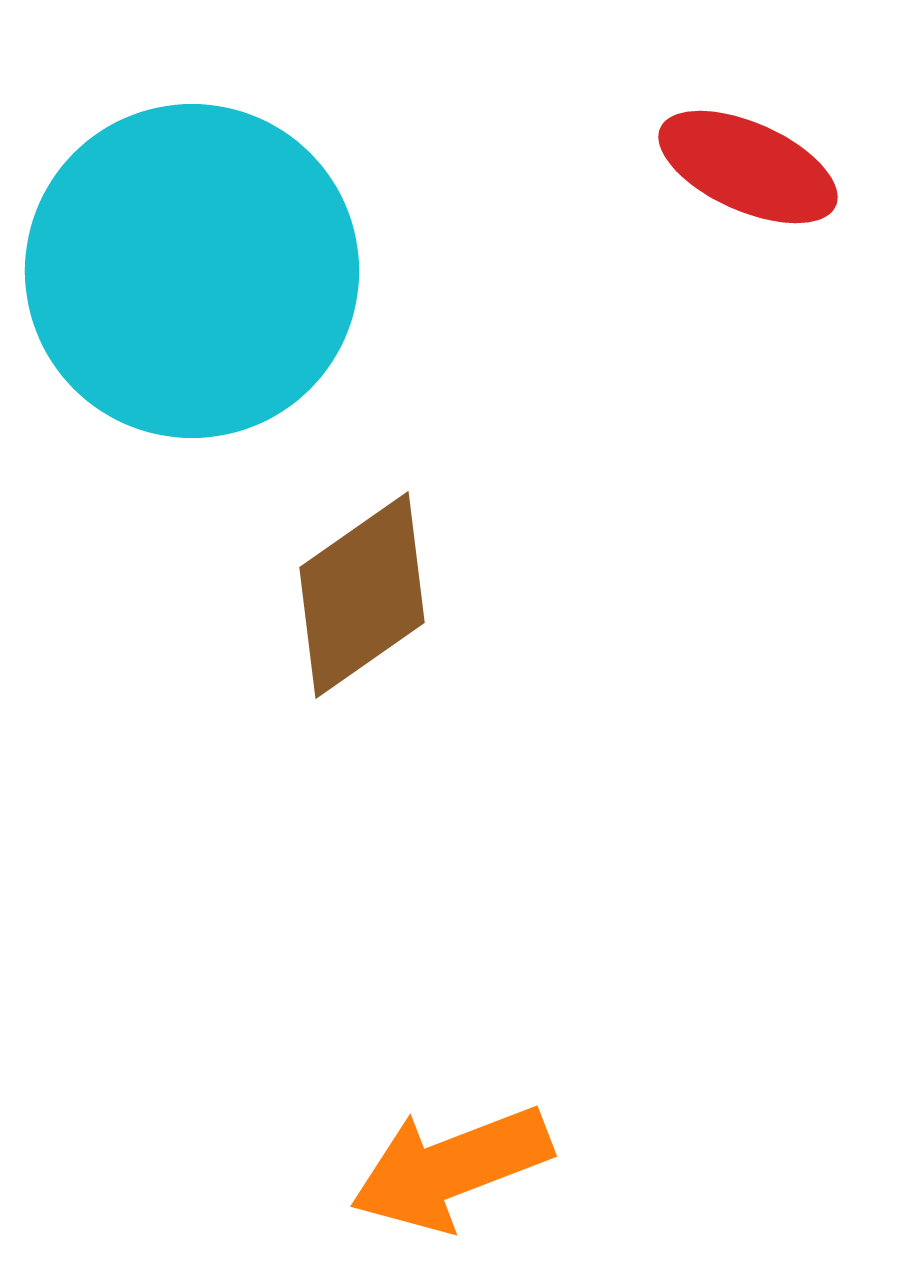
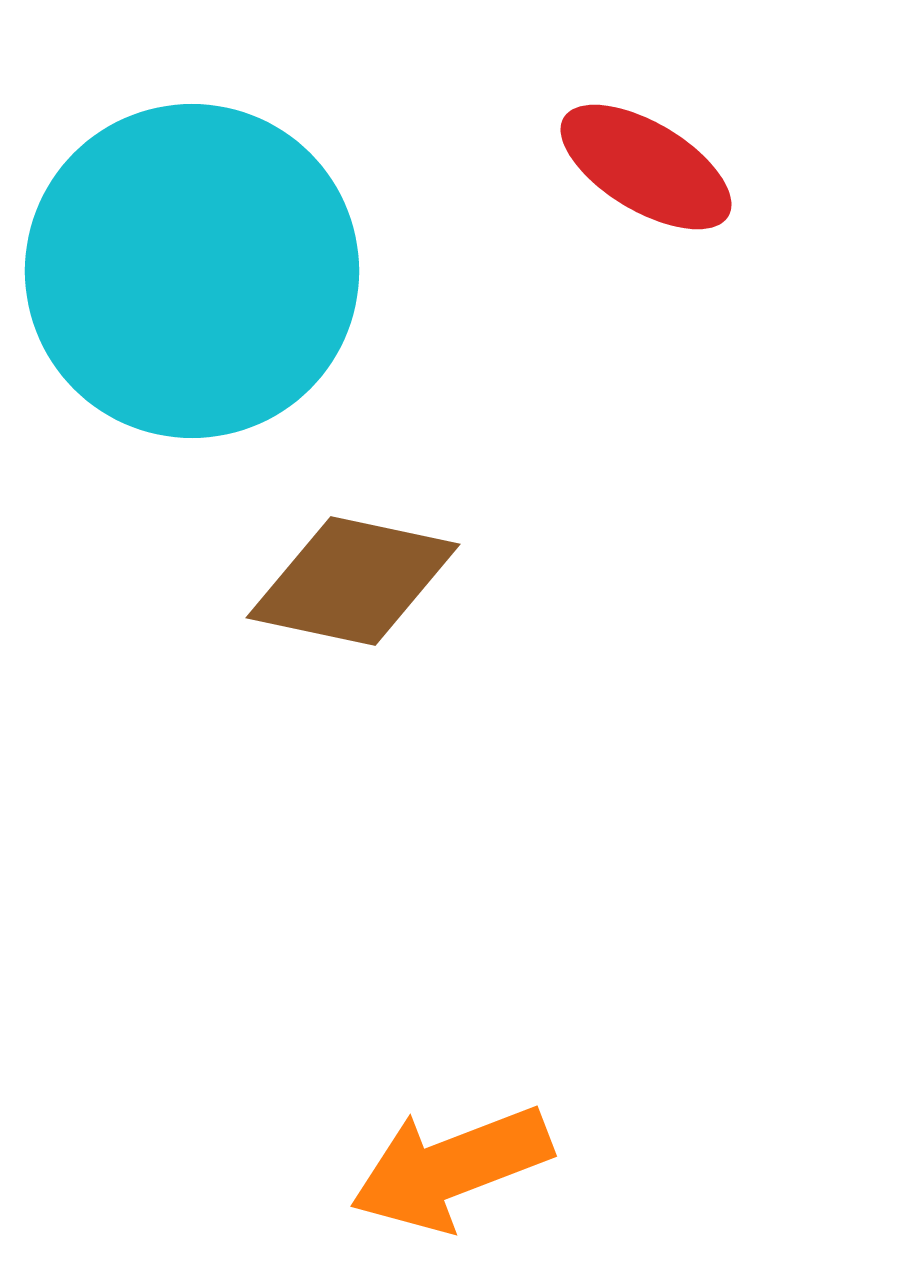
red ellipse: moved 102 px left; rotated 7 degrees clockwise
brown diamond: moved 9 px left, 14 px up; rotated 47 degrees clockwise
